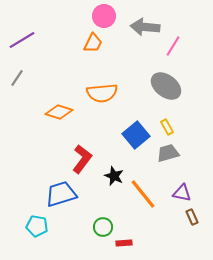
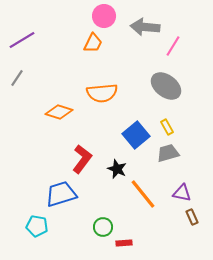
black star: moved 3 px right, 7 px up
